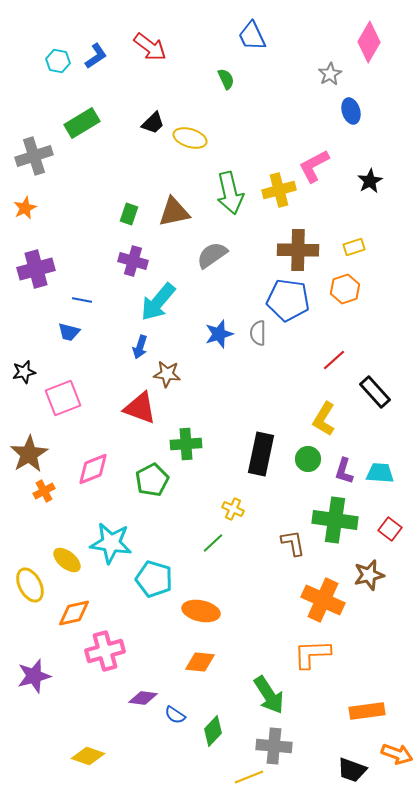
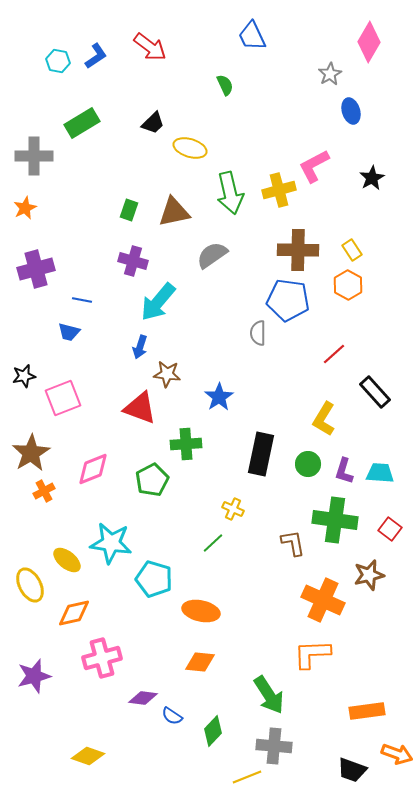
green semicircle at (226, 79): moved 1 px left, 6 px down
yellow ellipse at (190, 138): moved 10 px down
gray cross at (34, 156): rotated 18 degrees clockwise
black star at (370, 181): moved 2 px right, 3 px up
green rectangle at (129, 214): moved 4 px up
yellow rectangle at (354, 247): moved 2 px left, 3 px down; rotated 75 degrees clockwise
orange hexagon at (345, 289): moved 3 px right, 4 px up; rotated 12 degrees counterclockwise
blue star at (219, 334): moved 63 px down; rotated 16 degrees counterclockwise
red line at (334, 360): moved 6 px up
black star at (24, 372): moved 4 px down
brown star at (29, 454): moved 2 px right, 1 px up
green circle at (308, 459): moved 5 px down
pink cross at (105, 651): moved 3 px left, 7 px down
blue semicircle at (175, 715): moved 3 px left, 1 px down
yellow line at (249, 777): moved 2 px left
